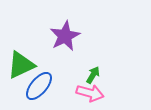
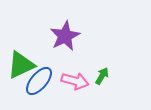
green arrow: moved 9 px right, 1 px down
blue ellipse: moved 5 px up
pink arrow: moved 15 px left, 12 px up
